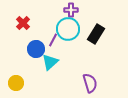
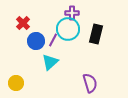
purple cross: moved 1 px right, 3 px down
black rectangle: rotated 18 degrees counterclockwise
blue circle: moved 8 px up
